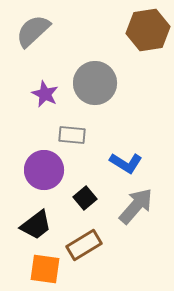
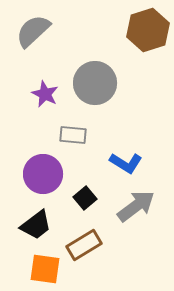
brown hexagon: rotated 9 degrees counterclockwise
gray rectangle: moved 1 px right
purple circle: moved 1 px left, 4 px down
gray arrow: rotated 12 degrees clockwise
